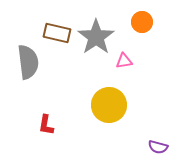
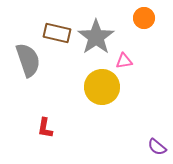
orange circle: moved 2 px right, 4 px up
gray semicircle: moved 2 px up; rotated 12 degrees counterclockwise
yellow circle: moved 7 px left, 18 px up
red L-shape: moved 1 px left, 3 px down
purple semicircle: moved 1 px left; rotated 24 degrees clockwise
